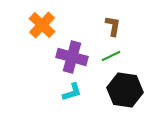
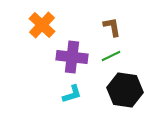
brown L-shape: moved 1 px left, 1 px down; rotated 20 degrees counterclockwise
purple cross: rotated 8 degrees counterclockwise
cyan L-shape: moved 2 px down
